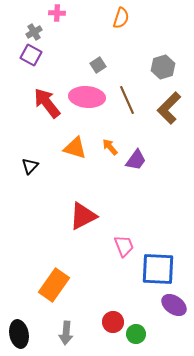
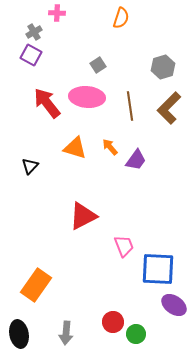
brown line: moved 3 px right, 6 px down; rotated 16 degrees clockwise
orange rectangle: moved 18 px left
